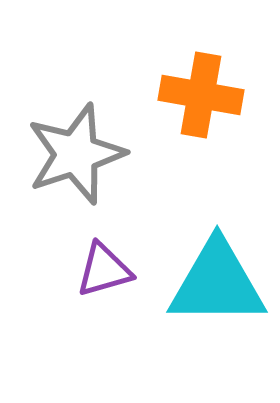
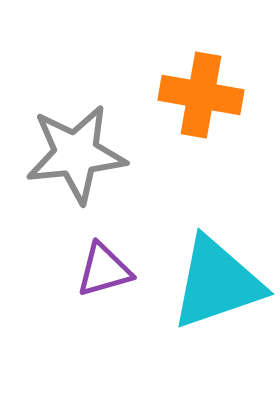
gray star: rotated 12 degrees clockwise
cyan triangle: rotated 19 degrees counterclockwise
